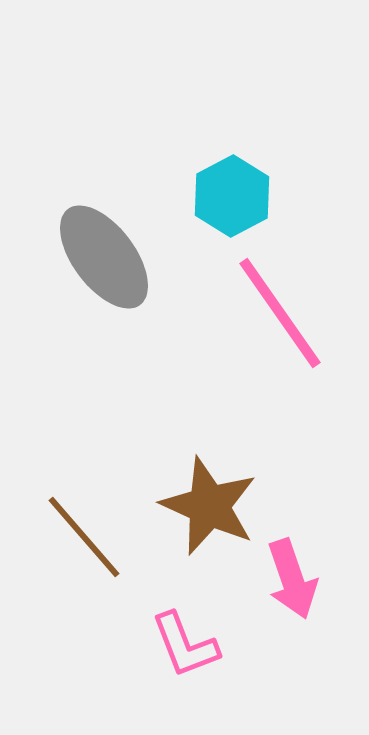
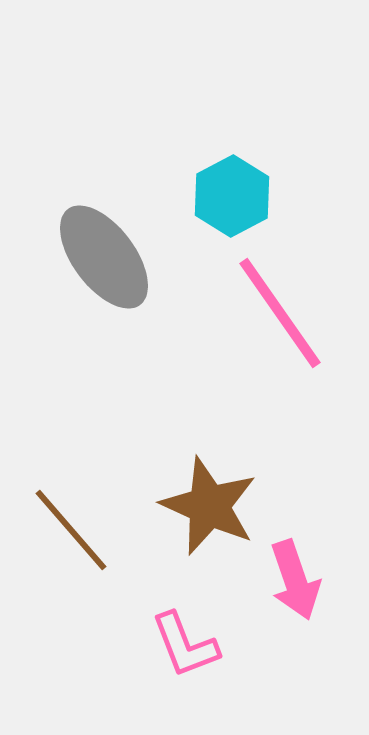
brown line: moved 13 px left, 7 px up
pink arrow: moved 3 px right, 1 px down
